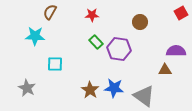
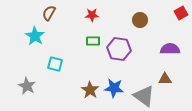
brown semicircle: moved 1 px left, 1 px down
brown circle: moved 2 px up
cyan star: rotated 30 degrees clockwise
green rectangle: moved 3 px left, 1 px up; rotated 48 degrees counterclockwise
purple semicircle: moved 6 px left, 2 px up
cyan square: rotated 14 degrees clockwise
brown triangle: moved 9 px down
gray star: moved 2 px up
